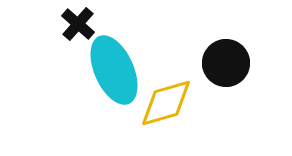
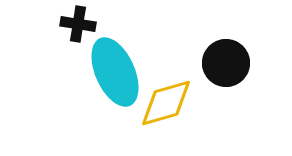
black cross: rotated 32 degrees counterclockwise
cyan ellipse: moved 1 px right, 2 px down
